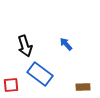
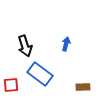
blue arrow: rotated 56 degrees clockwise
